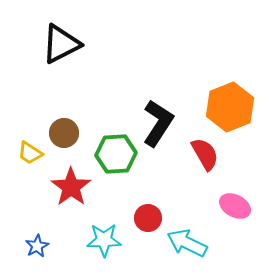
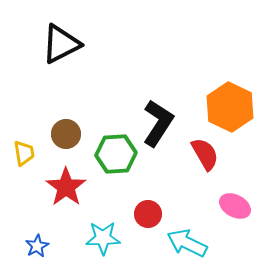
orange hexagon: rotated 12 degrees counterclockwise
brown circle: moved 2 px right, 1 px down
yellow trapezoid: moved 6 px left; rotated 132 degrees counterclockwise
red star: moved 5 px left
red circle: moved 4 px up
cyan star: moved 1 px left, 2 px up
